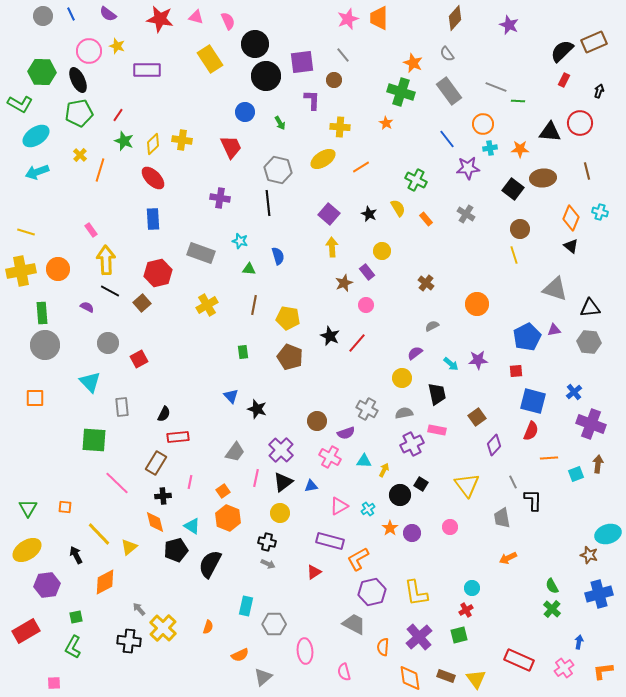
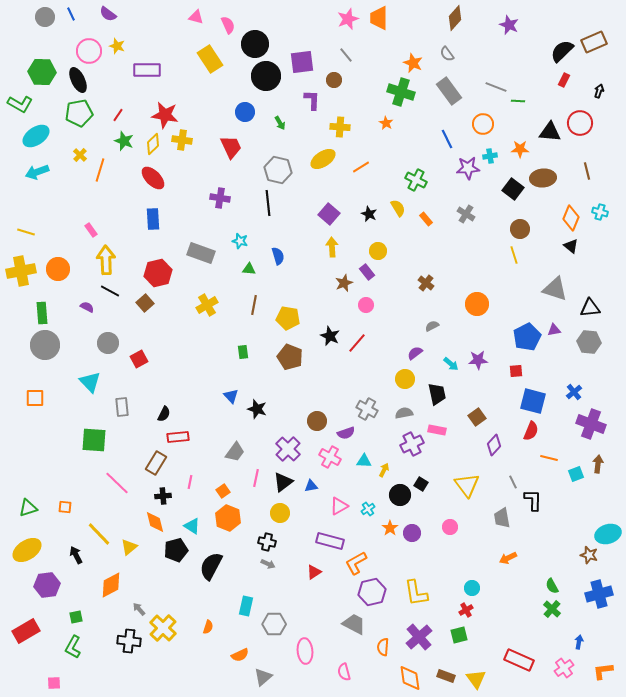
gray circle at (43, 16): moved 2 px right, 1 px down
red star at (160, 19): moved 5 px right, 96 px down
pink semicircle at (228, 21): moved 4 px down
gray line at (343, 55): moved 3 px right
blue line at (447, 139): rotated 12 degrees clockwise
cyan cross at (490, 148): moved 8 px down
yellow circle at (382, 251): moved 4 px left
brown square at (142, 303): moved 3 px right
yellow circle at (402, 378): moved 3 px right, 1 px down
purple cross at (281, 450): moved 7 px right, 1 px up
orange line at (549, 458): rotated 18 degrees clockwise
green triangle at (28, 508): rotated 42 degrees clockwise
orange L-shape at (358, 559): moved 2 px left, 4 px down
black semicircle at (210, 564): moved 1 px right, 2 px down
orange diamond at (105, 582): moved 6 px right, 3 px down
